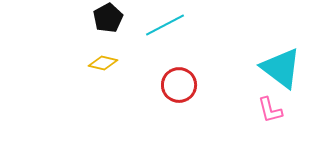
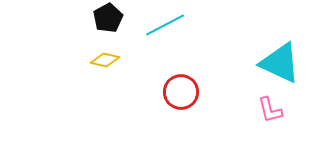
yellow diamond: moved 2 px right, 3 px up
cyan triangle: moved 1 px left, 5 px up; rotated 12 degrees counterclockwise
red circle: moved 2 px right, 7 px down
